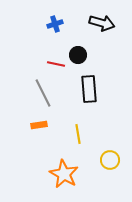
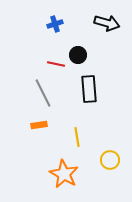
black arrow: moved 5 px right
yellow line: moved 1 px left, 3 px down
